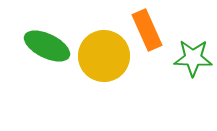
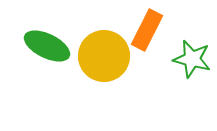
orange rectangle: rotated 51 degrees clockwise
green star: moved 1 px left, 1 px down; rotated 12 degrees clockwise
